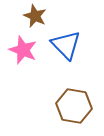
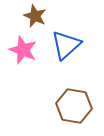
blue triangle: rotated 32 degrees clockwise
